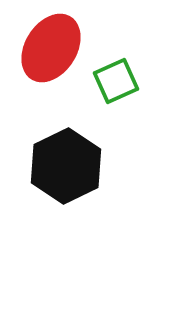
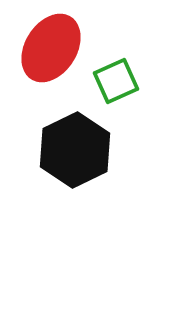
black hexagon: moved 9 px right, 16 px up
